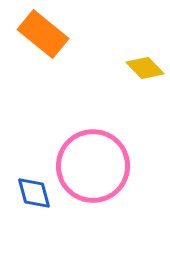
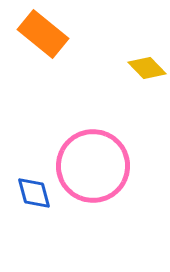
yellow diamond: moved 2 px right
